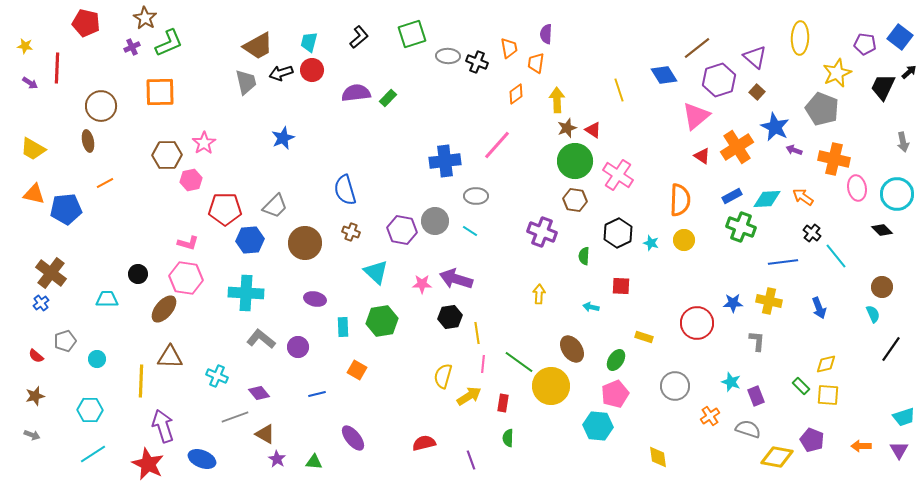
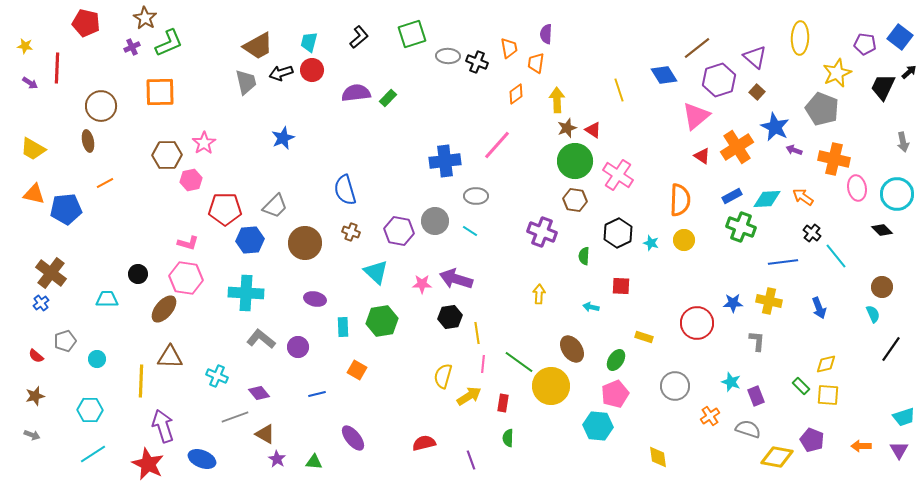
purple hexagon at (402, 230): moved 3 px left, 1 px down
